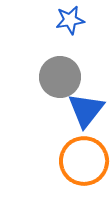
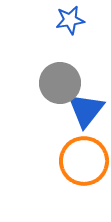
gray circle: moved 6 px down
